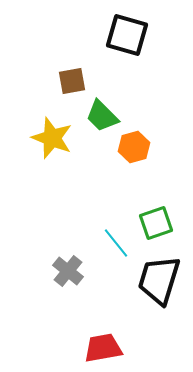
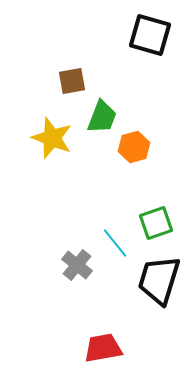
black square: moved 23 px right
green trapezoid: moved 1 px down; rotated 114 degrees counterclockwise
cyan line: moved 1 px left
gray cross: moved 9 px right, 6 px up
